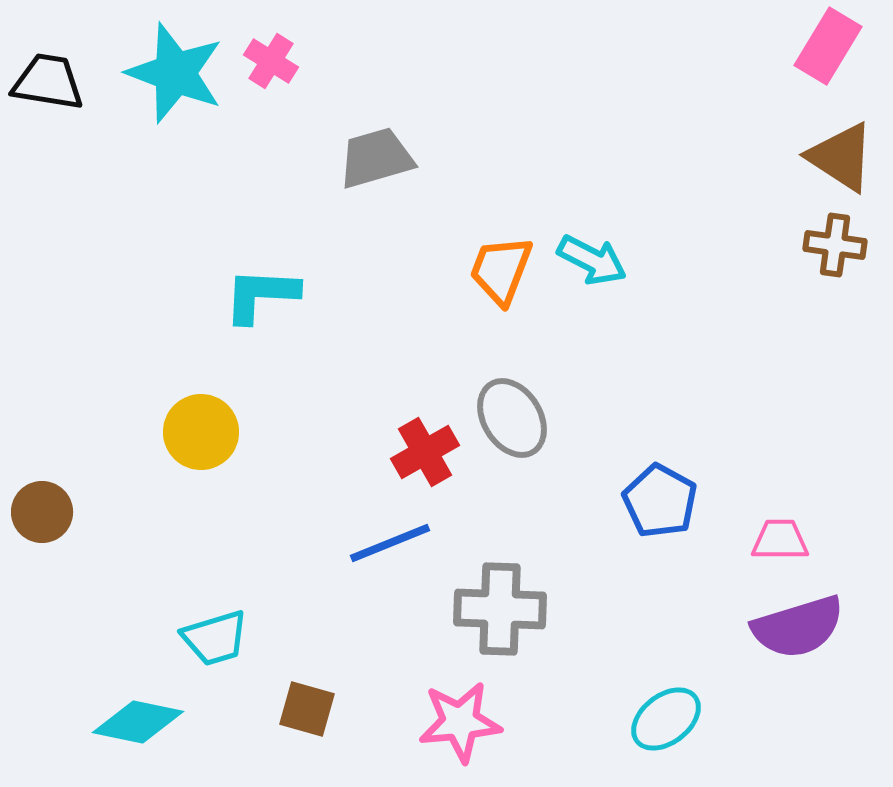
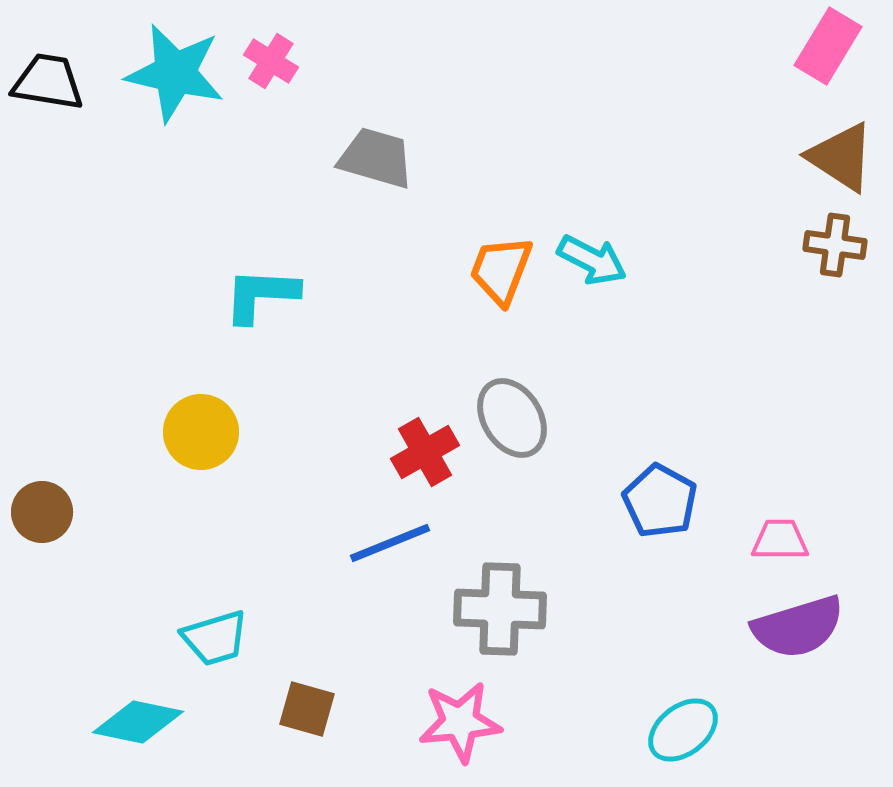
cyan star: rotated 8 degrees counterclockwise
gray trapezoid: rotated 32 degrees clockwise
cyan ellipse: moved 17 px right, 11 px down
